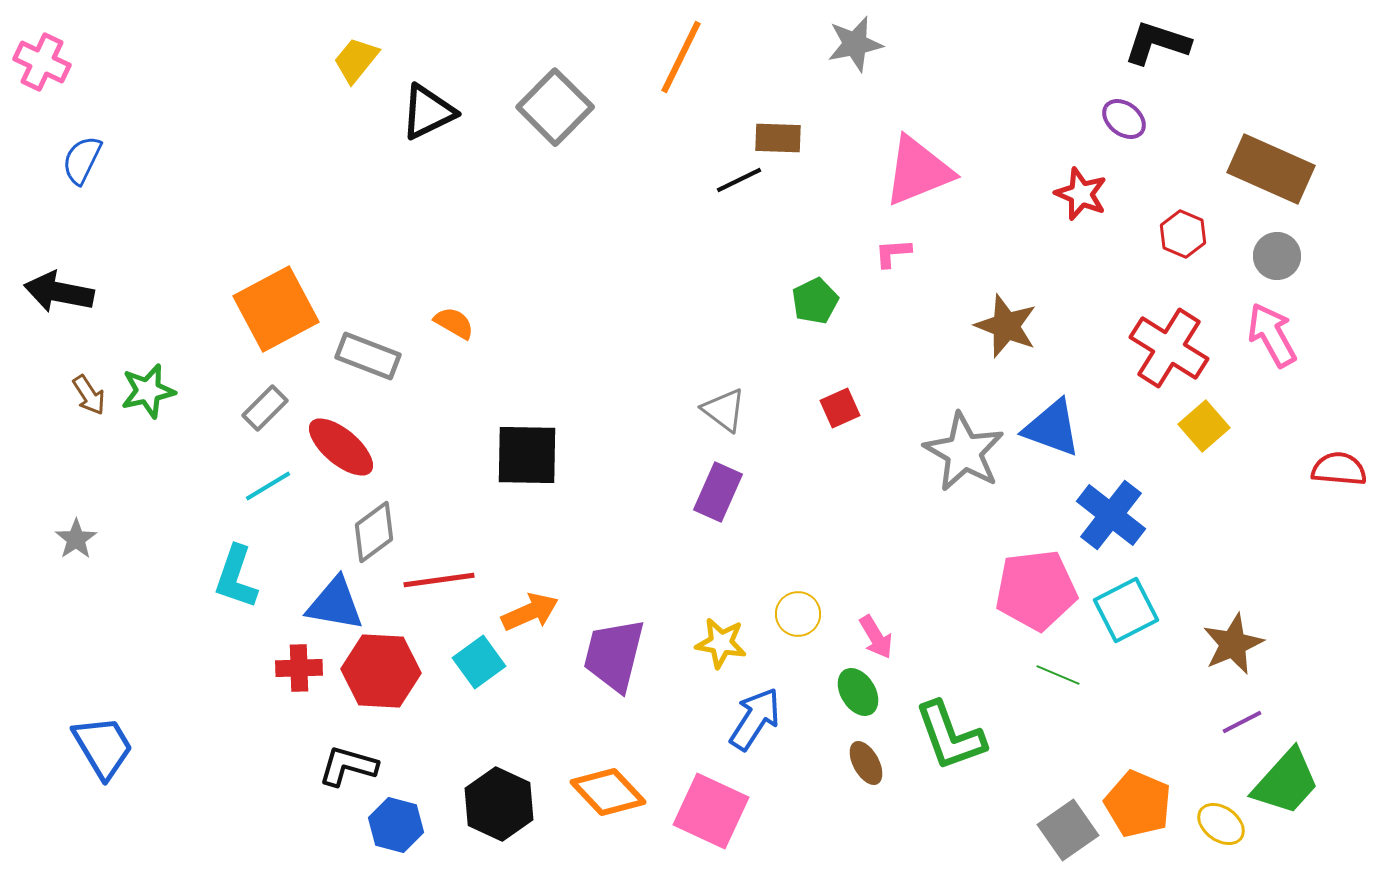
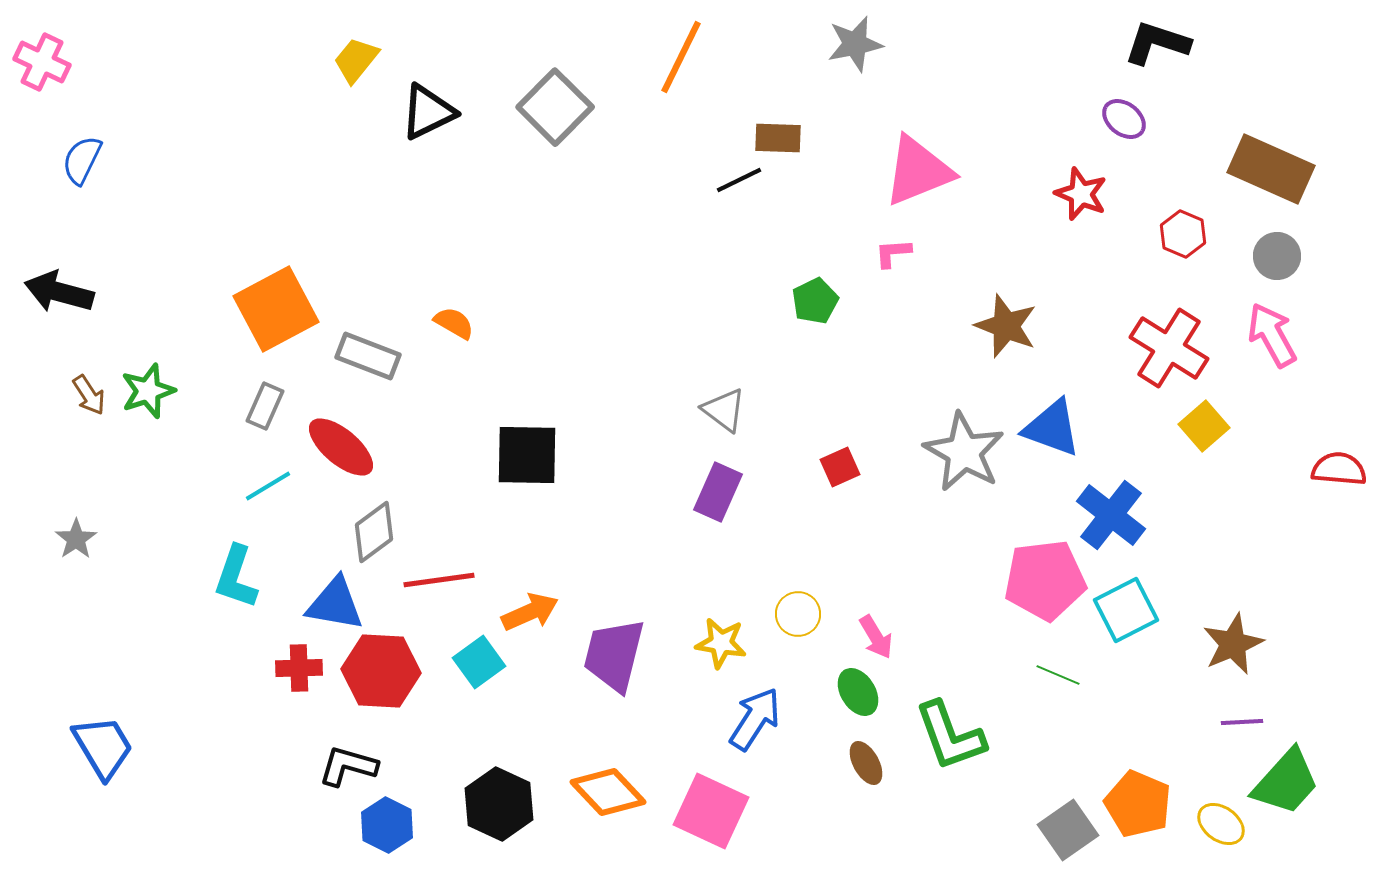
black arrow at (59, 292): rotated 4 degrees clockwise
green star at (148, 391): rotated 6 degrees counterclockwise
gray rectangle at (265, 408): moved 2 px up; rotated 21 degrees counterclockwise
red square at (840, 408): moved 59 px down
pink pentagon at (1036, 590): moved 9 px right, 10 px up
purple line at (1242, 722): rotated 24 degrees clockwise
blue hexagon at (396, 825): moved 9 px left; rotated 12 degrees clockwise
